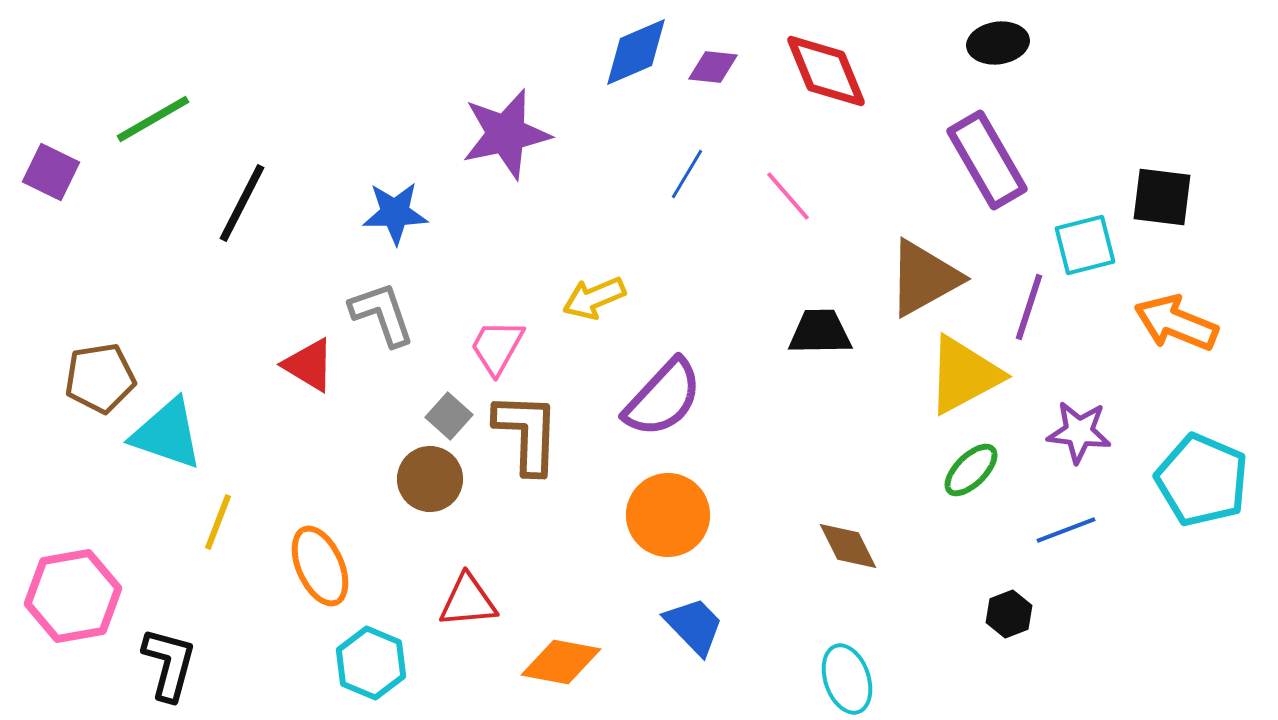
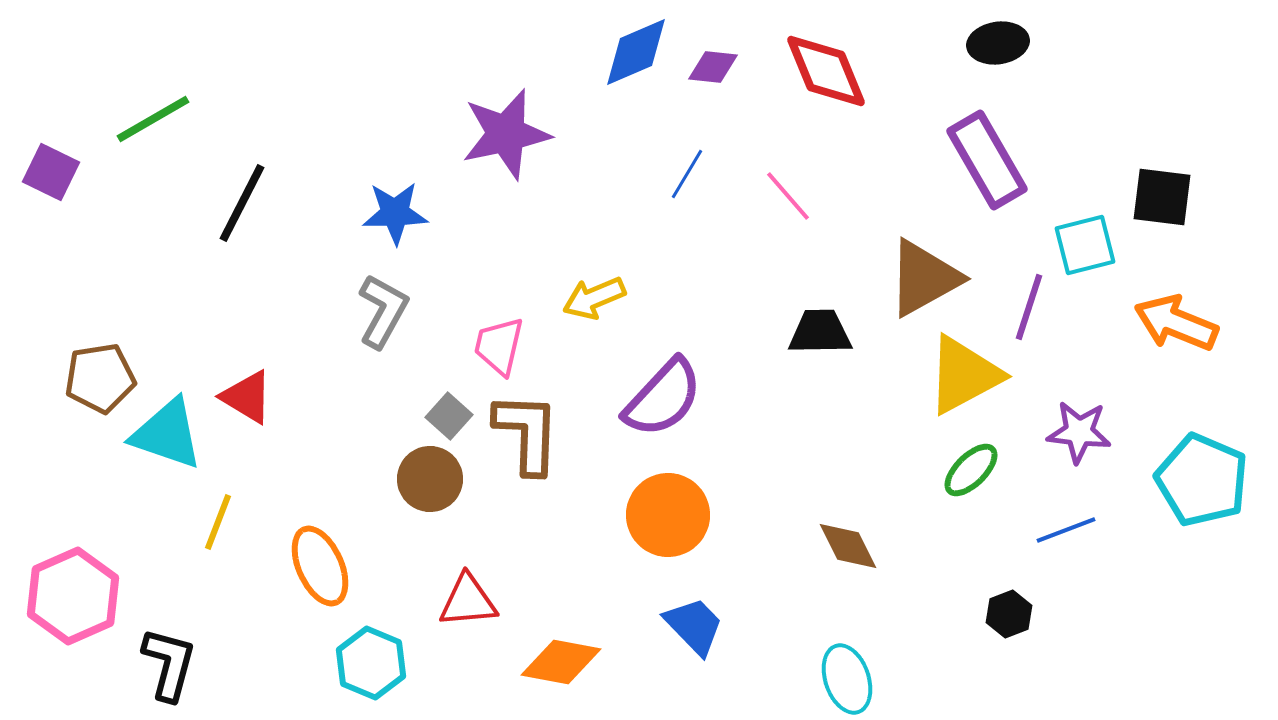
gray L-shape at (382, 314): moved 1 px right, 3 px up; rotated 48 degrees clockwise
pink trapezoid at (497, 347): moved 2 px right, 1 px up; rotated 16 degrees counterclockwise
red triangle at (309, 365): moved 62 px left, 32 px down
pink hexagon at (73, 596): rotated 14 degrees counterclockwise
